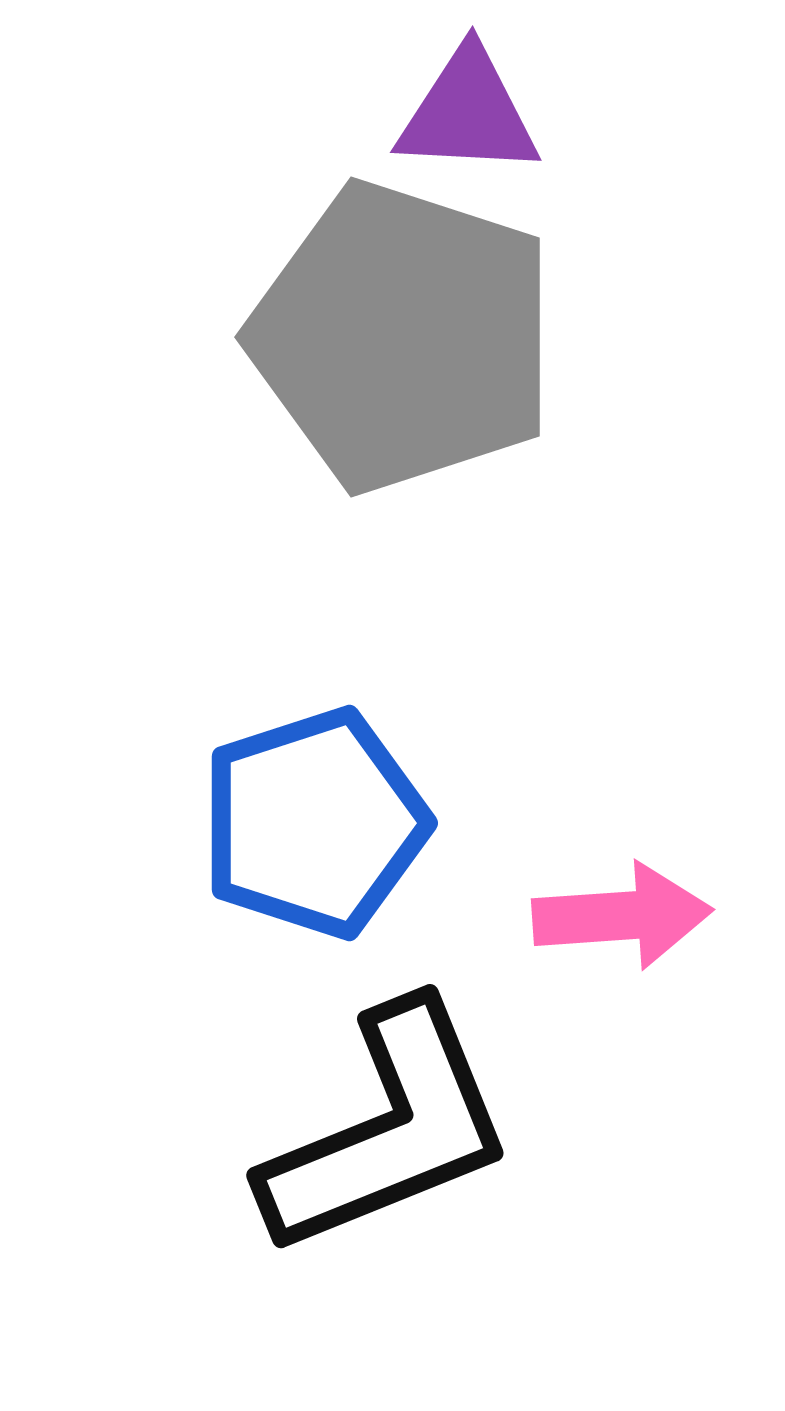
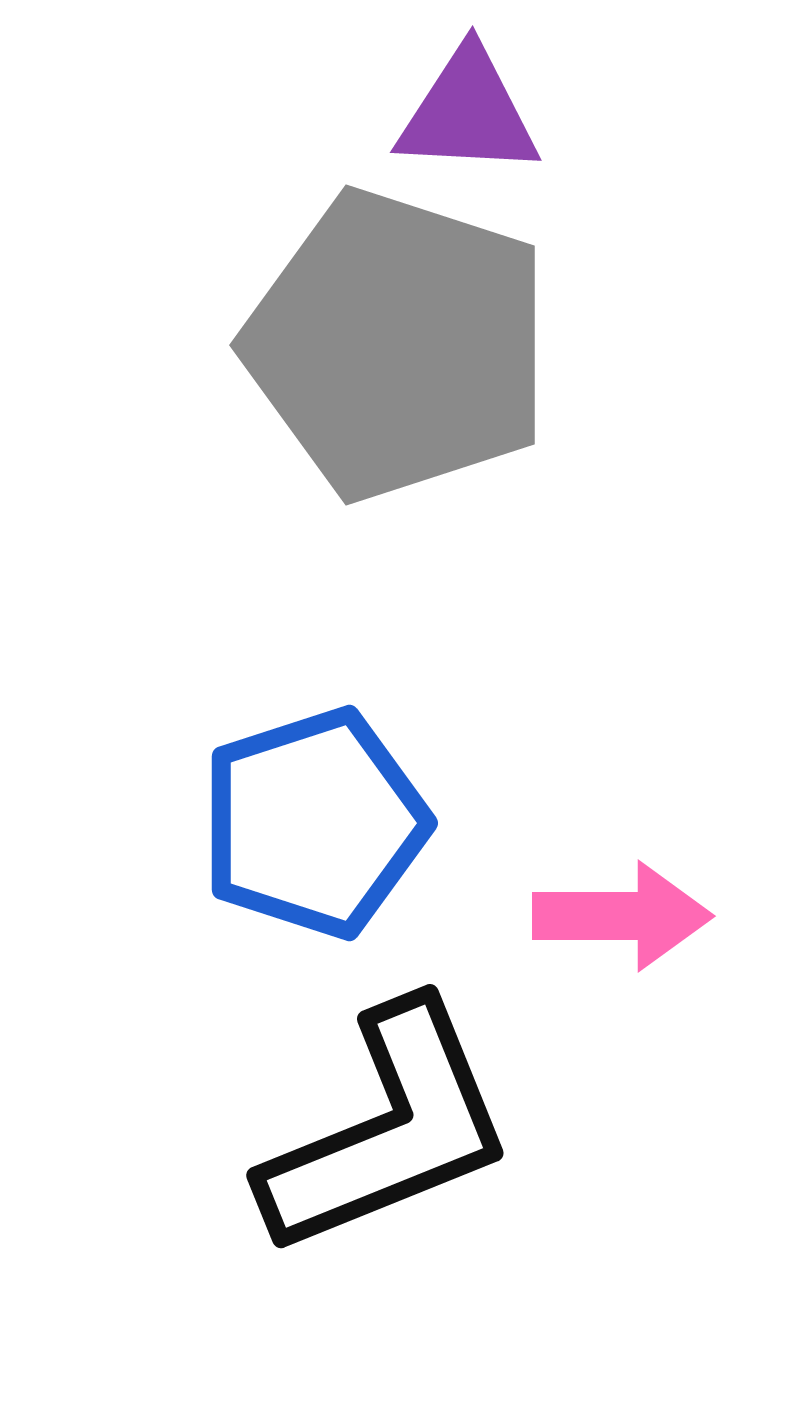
gray pentagon: moved 5 px left, 8 px down
pink arrow: rotated 4 degrees clockwise
